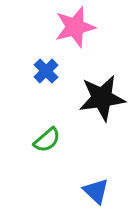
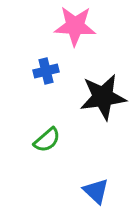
pink star: moved 1 px up; rotated 18 degrees clockwise
blue cross: rotated 30 degrees clockwise
black star: moved 1 px right, 1 px up
